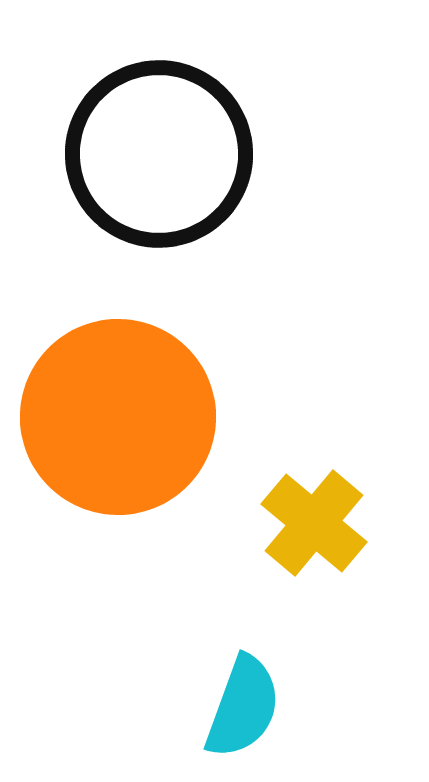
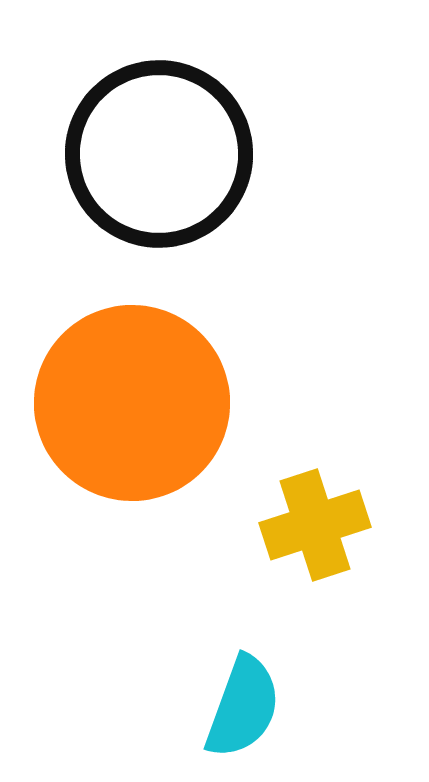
orange circle: moved 14 px right, 14 px up
yellow cross: moved 1 px right, 2 px down; rotated 32 degrees clockwise
